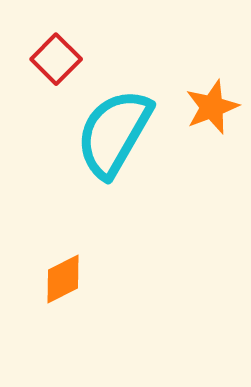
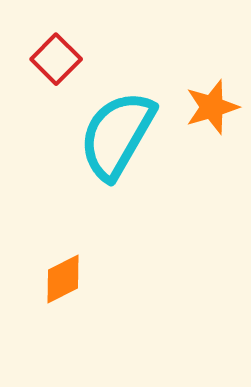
orange star: rotated 4 degrees clockwise
cyan semicircle: moved 3 px right, 2 px down
